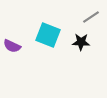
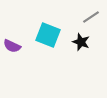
black star: rotated 18 degrees clockwise
